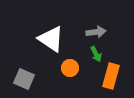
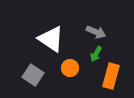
gray arrow: rotated 30 degrees clockwise
green arrow: rotated 56 degrees clockwise
gray square: moved 9 px right, 4 px up; rotated 10 degrees clockwise
